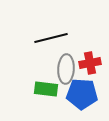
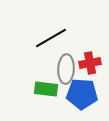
black line: rotated 16 degrees counterclockwise
